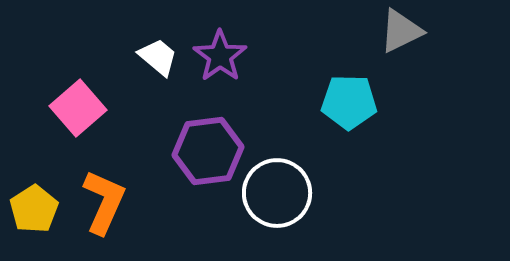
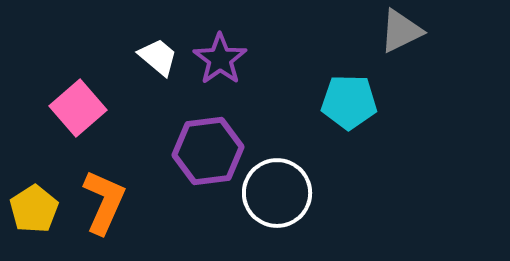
purple star: moved 3 px down
